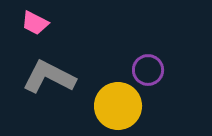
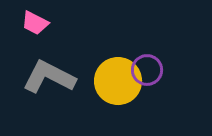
purple circle: moved 1 px left
yellow circle: moved 25 px up
